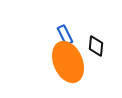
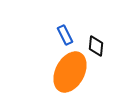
orange ellipse: moved 2 px right, 10 px down; rotated 51 degrees clockwise
